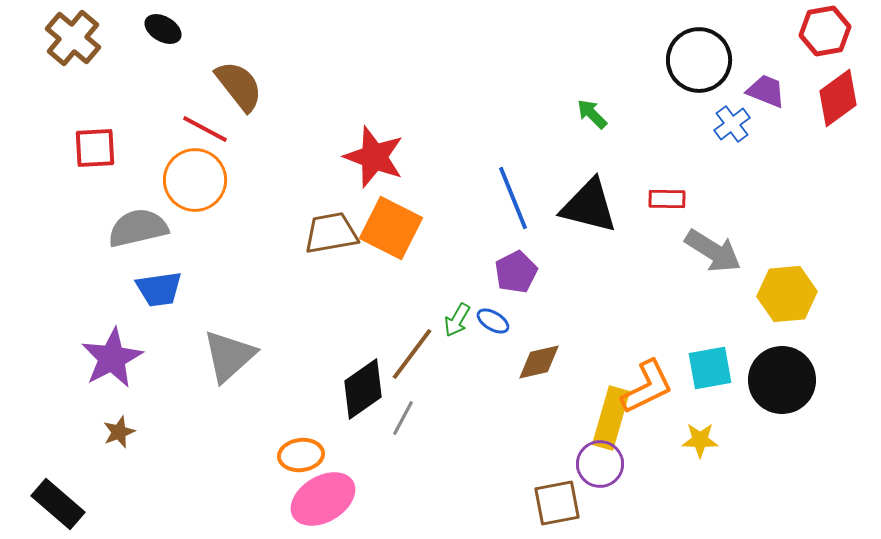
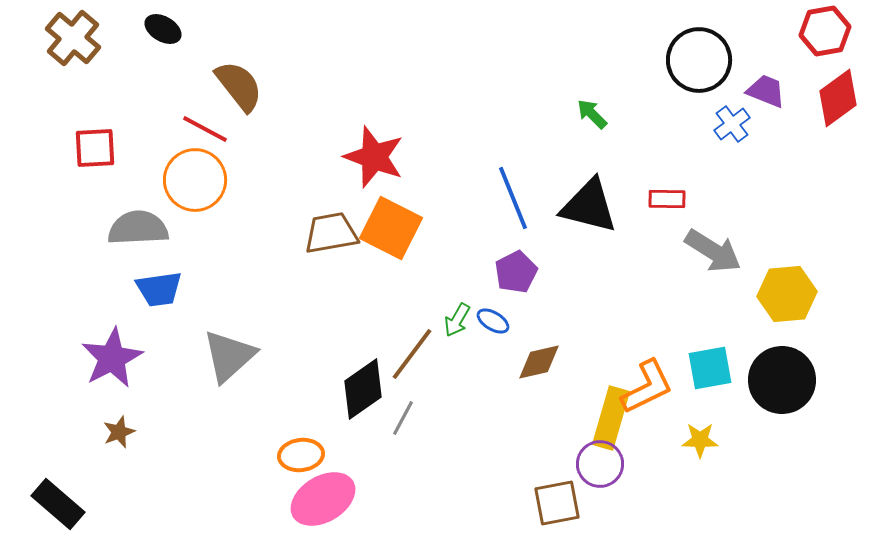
gray semicircle at (138, 228): rotated 10 degrees clockwise
